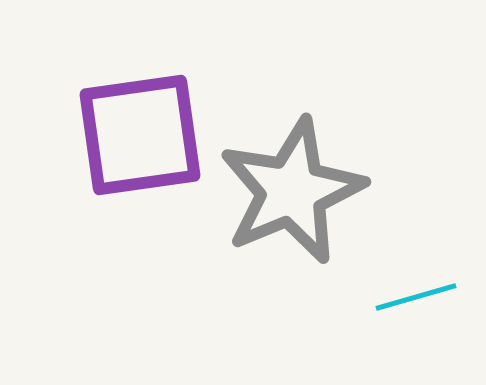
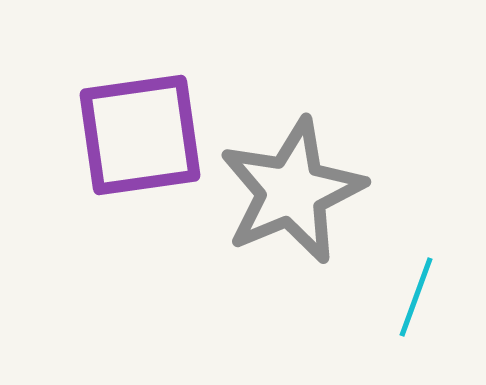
cyan line: rotated 54 degrees counterclockwise
